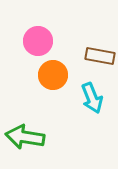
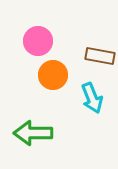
green arrow: moved 8 px right, 4 px up; rotated 9 degrees counterclockwise
